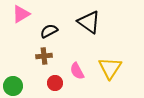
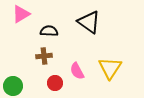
black semicircle: rotated 30 degrees clockwise
